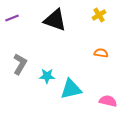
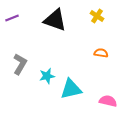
yellow cross: moved 2 px left, 1 px down; rotated 24 degrees counterclockwise
cyan star: rotated 14 degrees counterclockwise
